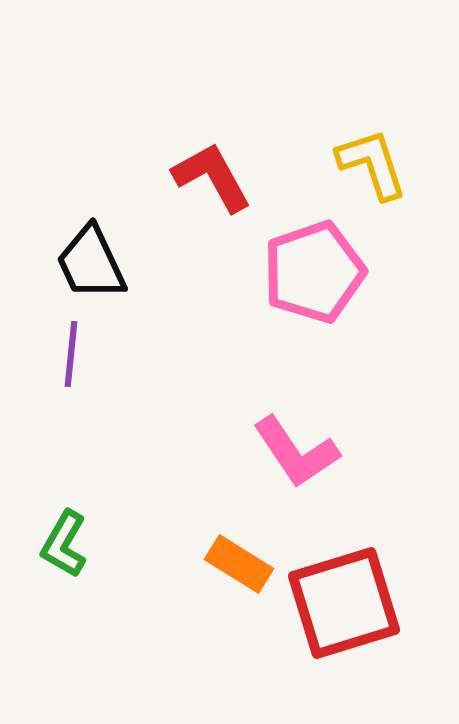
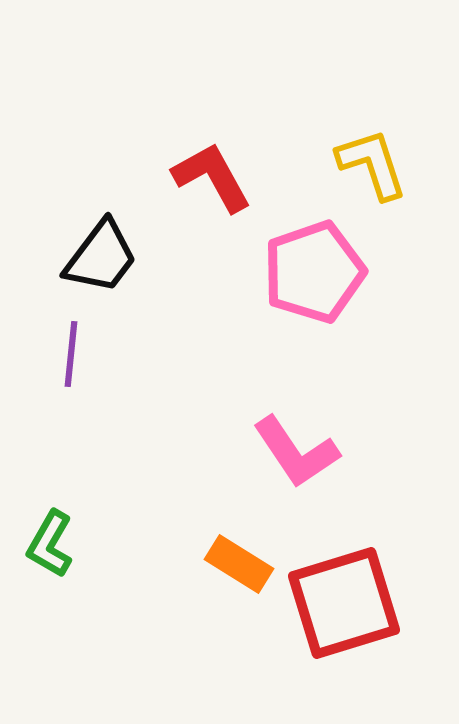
black trapezoid: moved 10 px right, 6 px up; rotated 118 degrees counterclockwise
green L-shape: moved 14 px left
